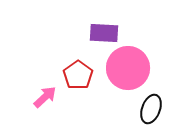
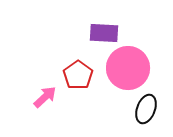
black ellipse: moved 5 px left
